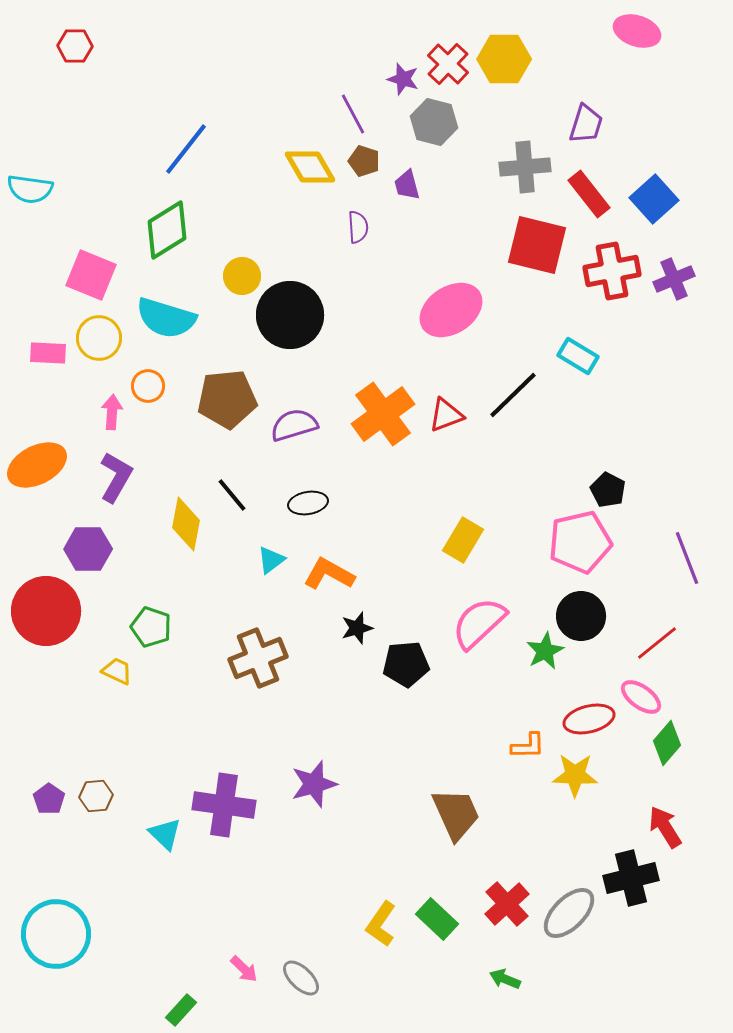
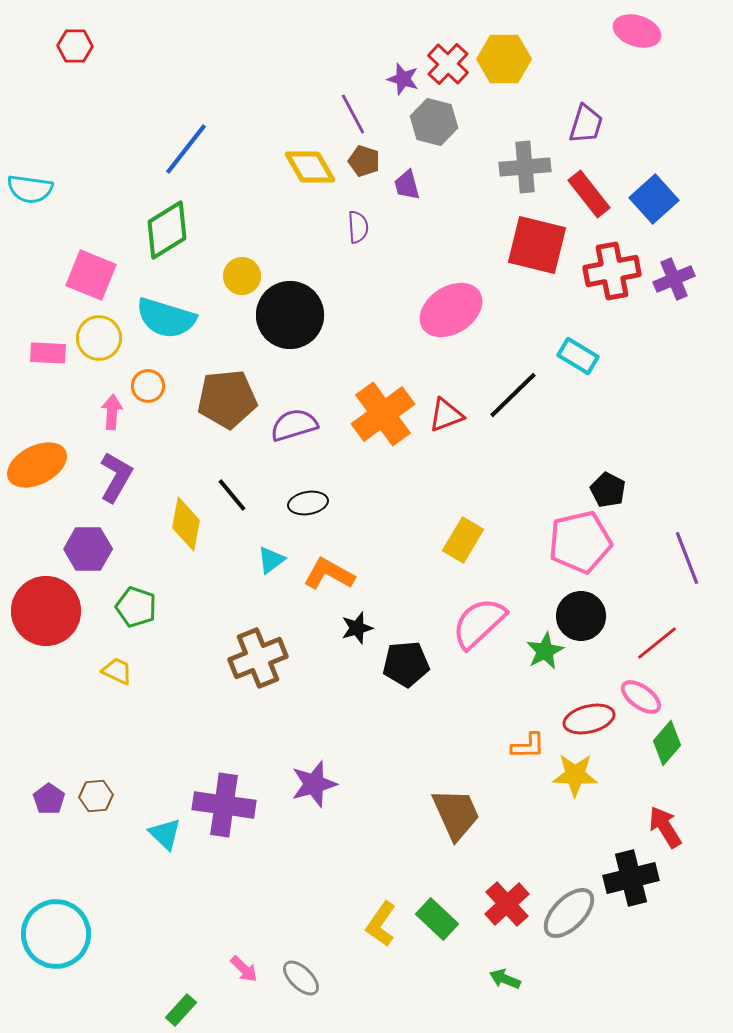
green pentagon at (151, 627): moved 15 px left, 20 px up
